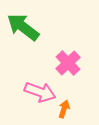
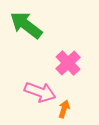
green arrow: moved 3 px right, 2 px up
